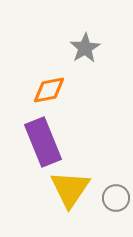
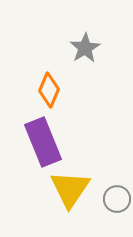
orange diamond: rotated 56 degrees counterclockwise
gray circle: moved 1 px right, 1 px down
